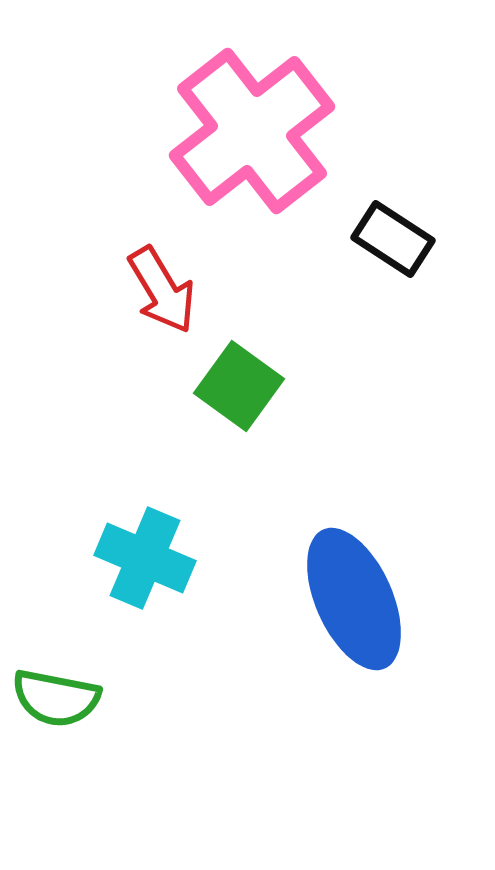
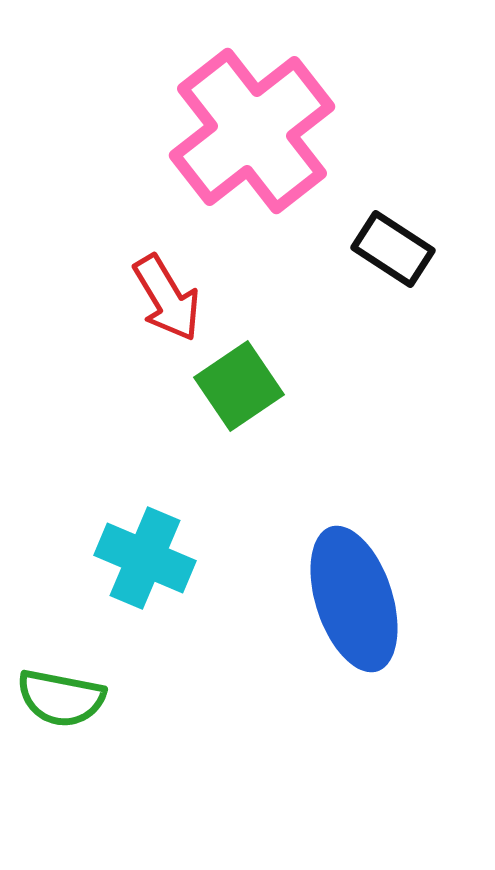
black rectangle: moved 10 px down
red arrow: moved 5 px right, 8 px down
green square: rotated 20 degrees clockwise
blue ellipse: rotated 6 degrees clockwise
green semicircle: moved 5 px right
